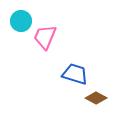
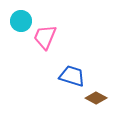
blue trapezoid: moved 3 px left, 2 px down
